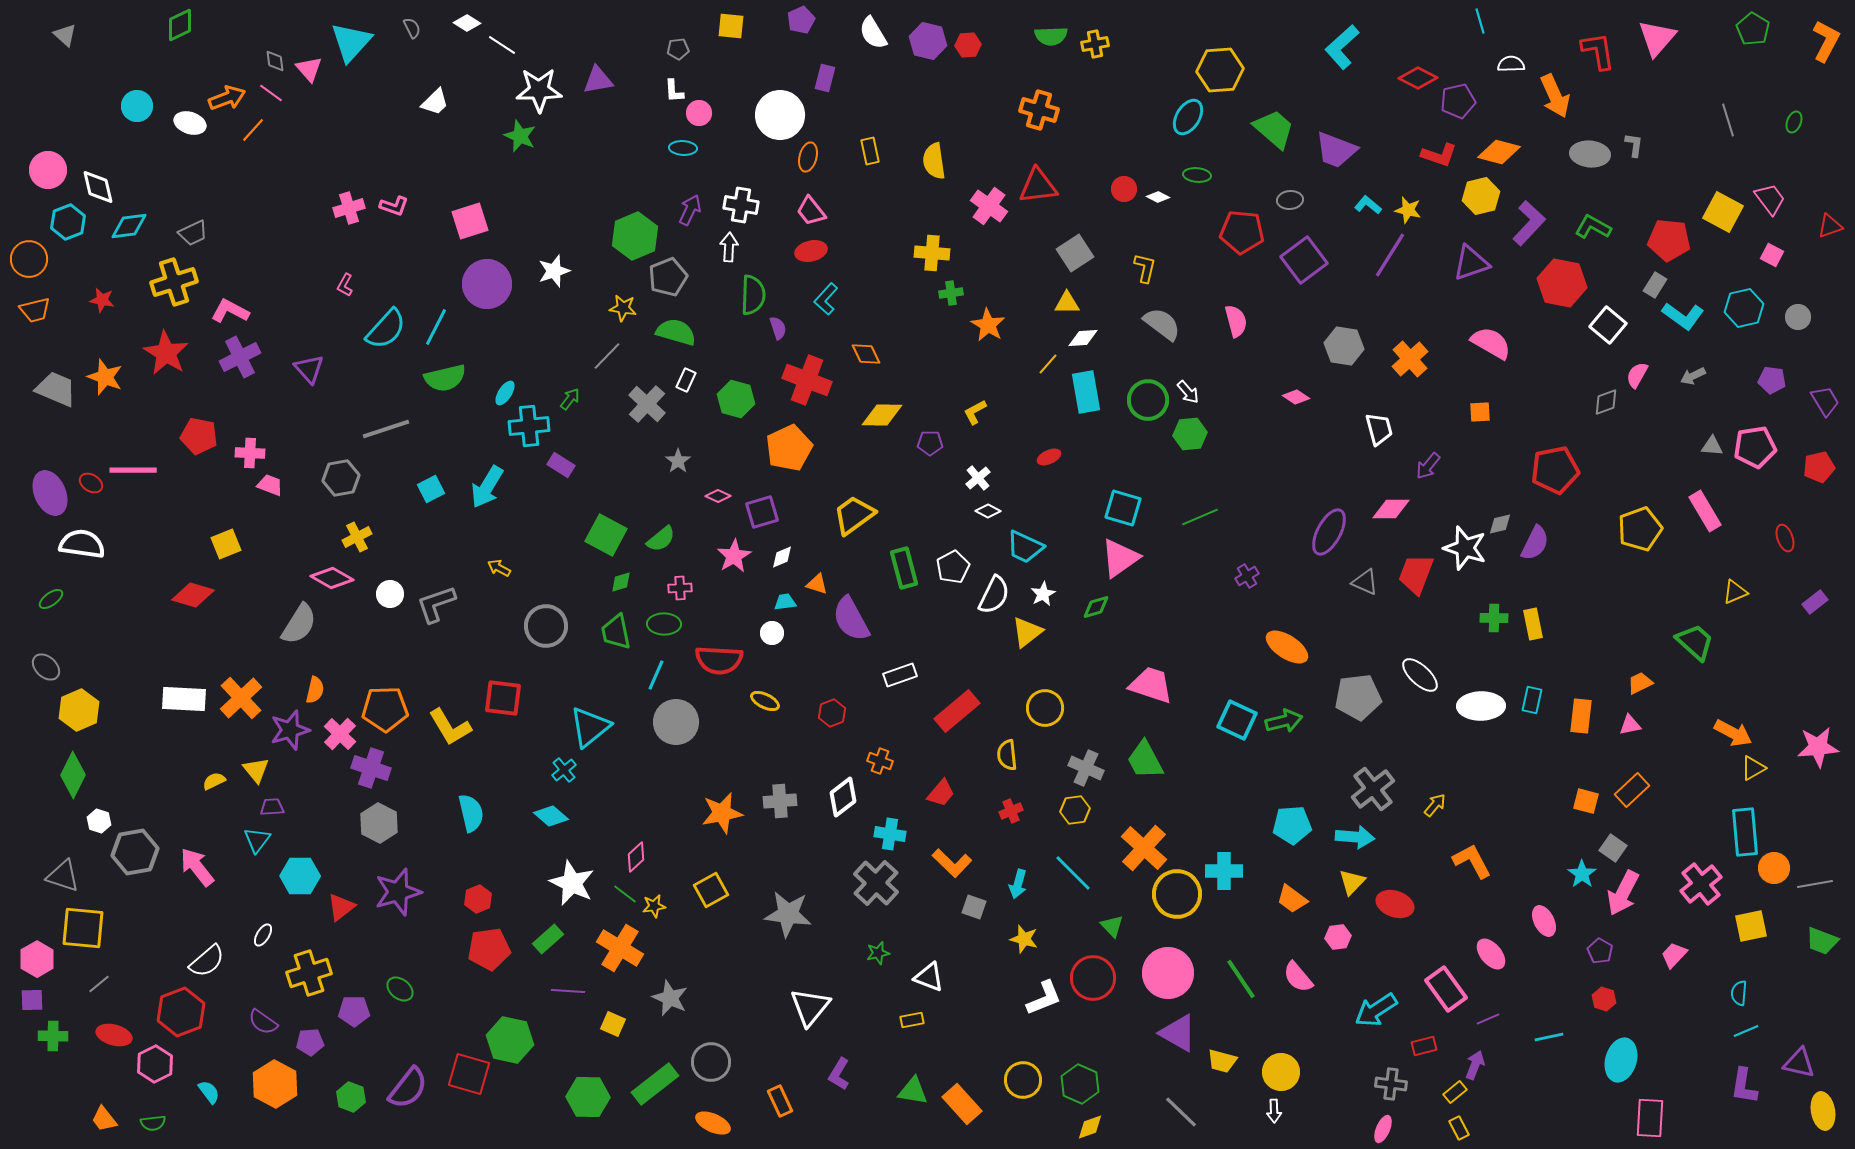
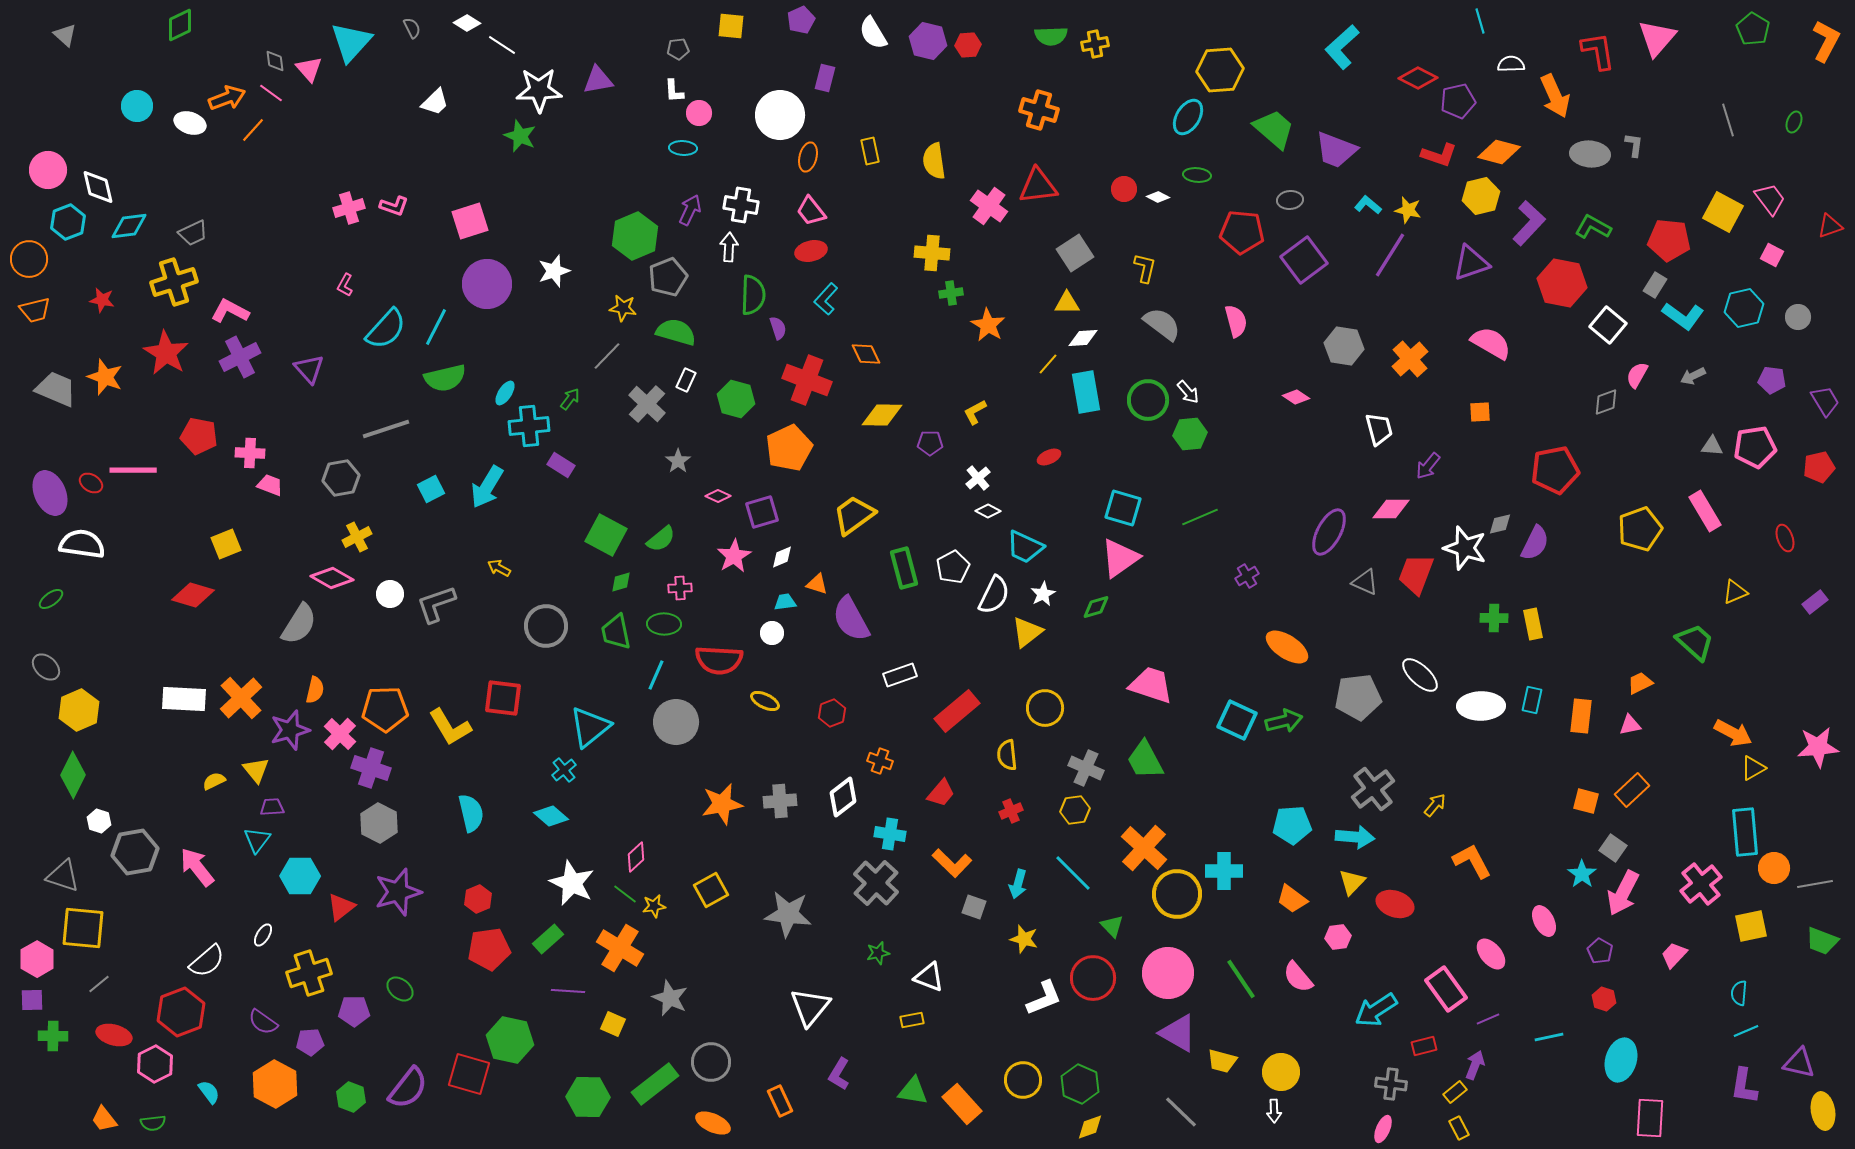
orange star at (722, 813): moved 9 px up
